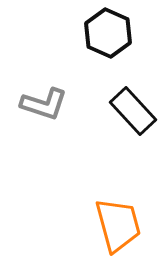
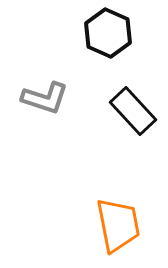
gray L-shape: moved 1 px right, 6 px up
orange trapezoid: rotated 4 degrees clockwise
